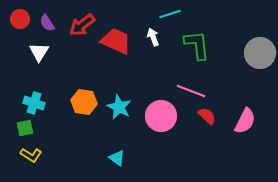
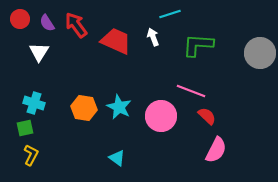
red arrow: moved 6 px left; rotated 92 degrees clockwise
green L-shape: moved 1 px right; rotated 80 degrees counterclockwise
orange hexagon: moved 6 px down
pink semicircle: moved 29 px left, 29 px down
yellow L-shape: rotated 95 degrees counterclockwise
